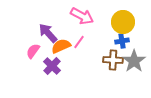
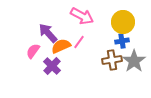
brown cross: moved 1 px left; rotated 12 degrees counterclockwise
